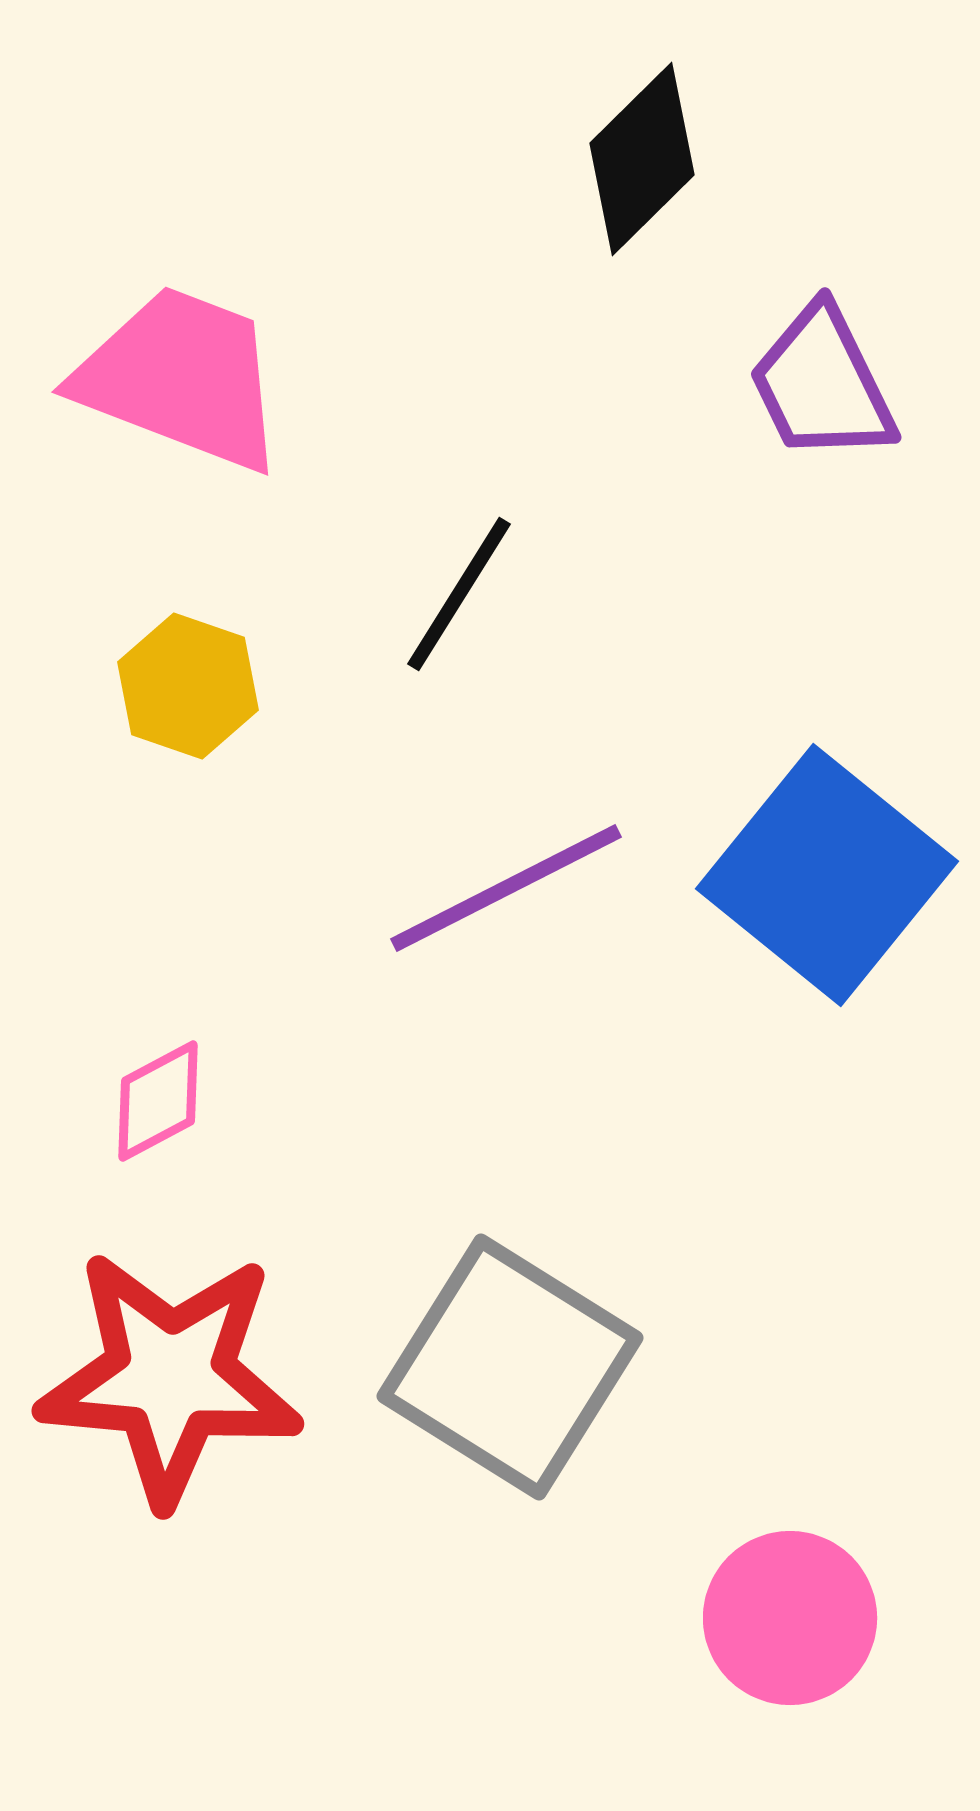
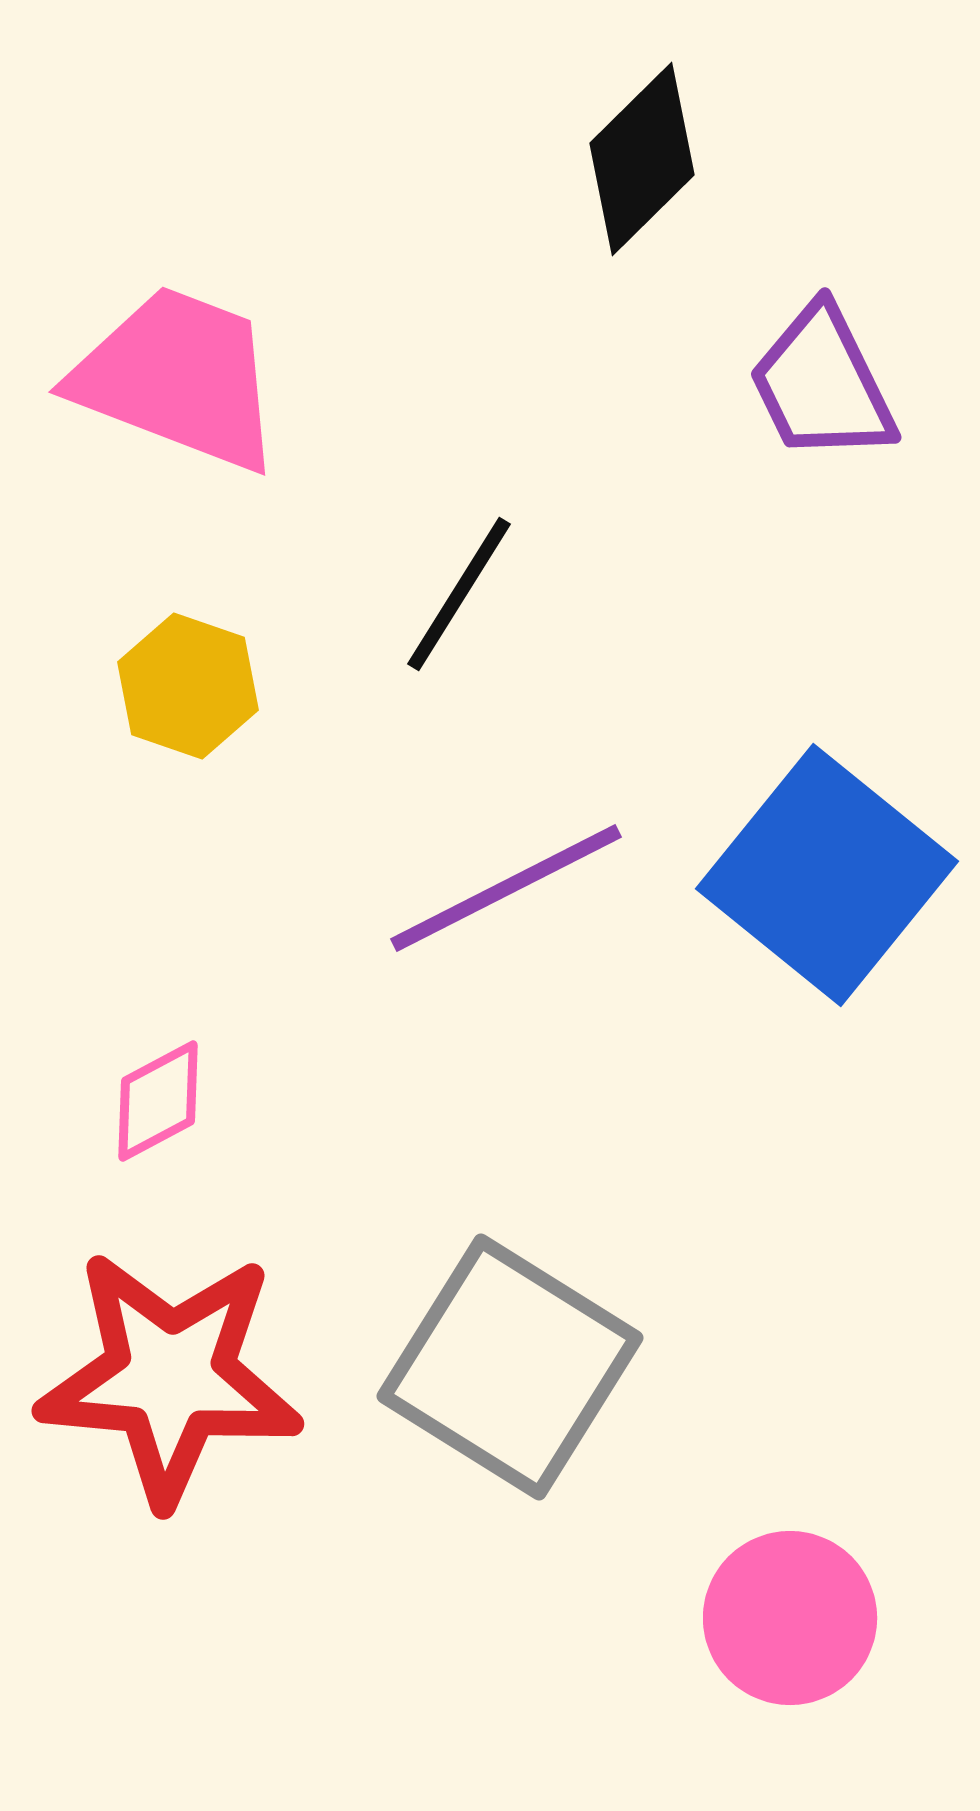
pink trapezoid: moved 3 px left
